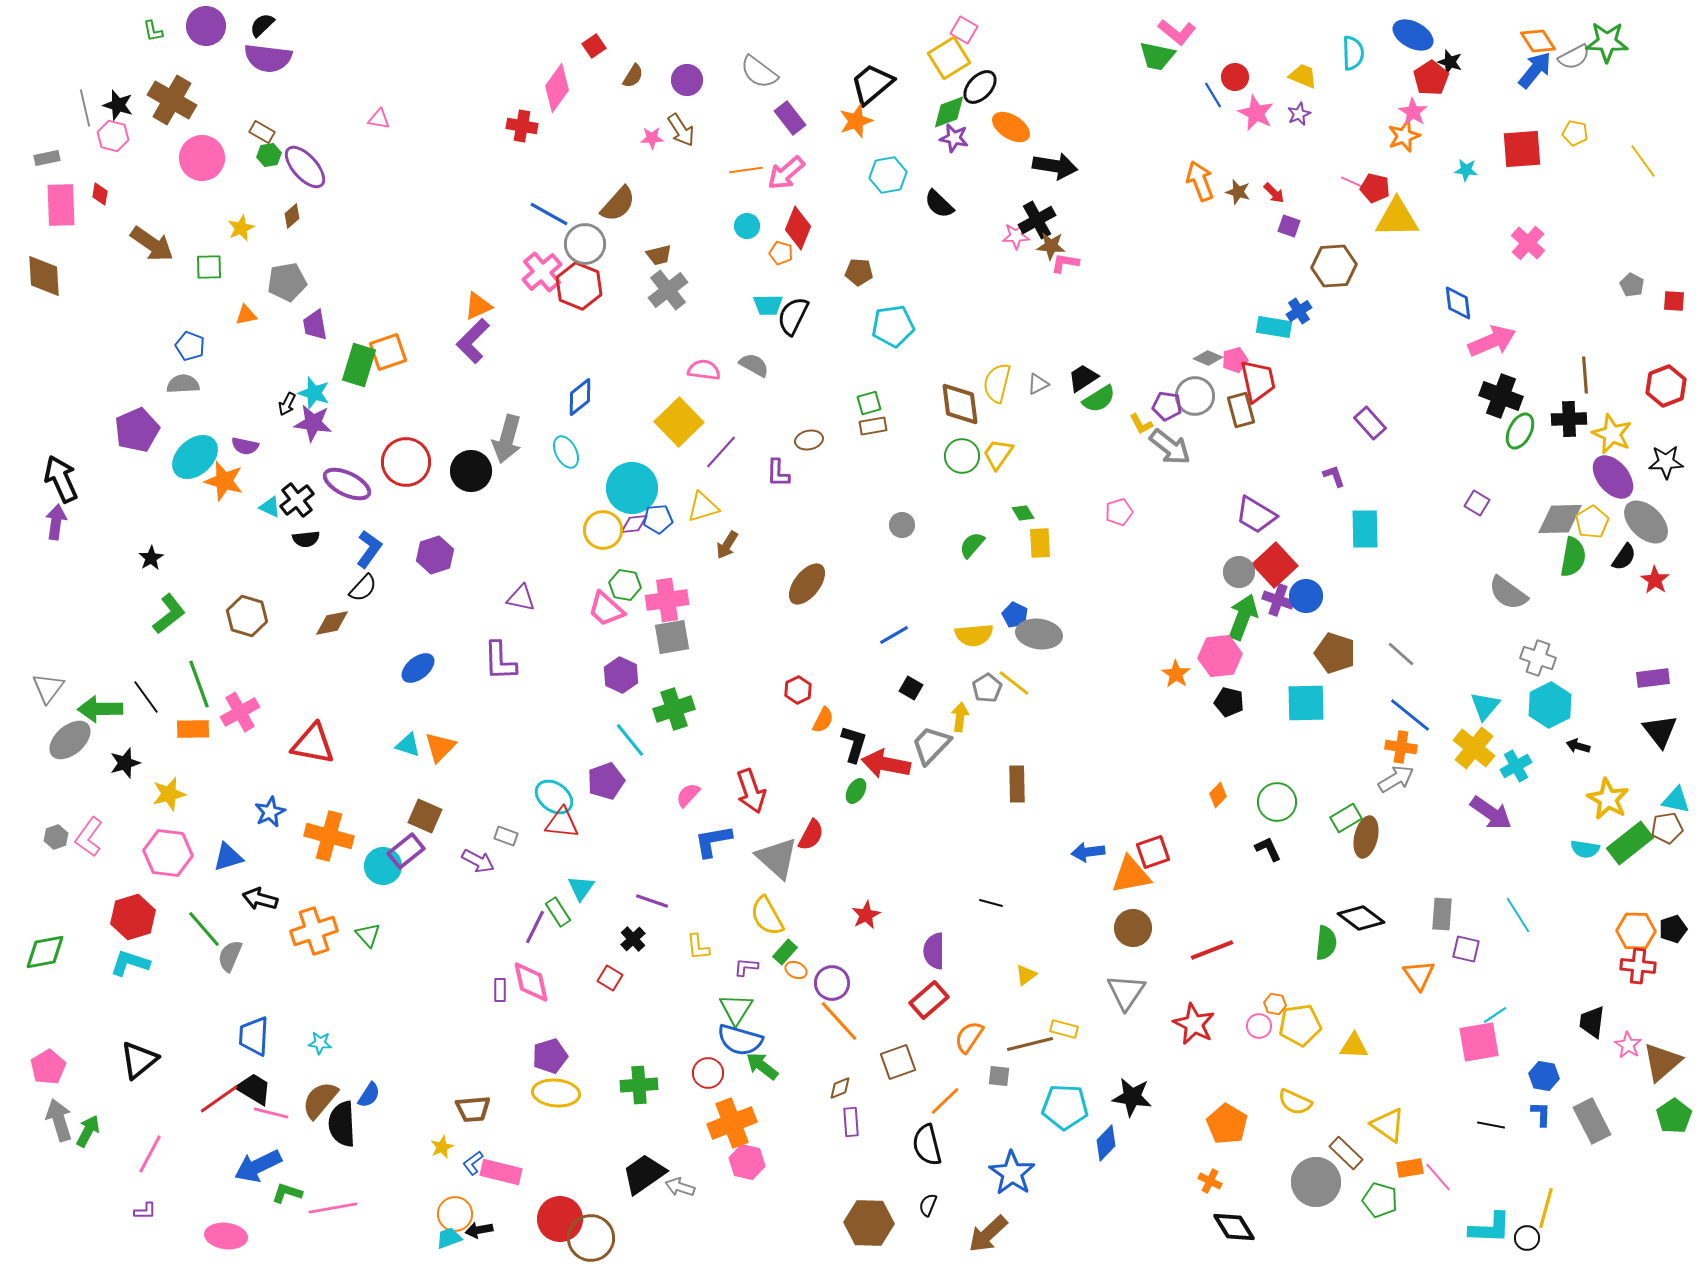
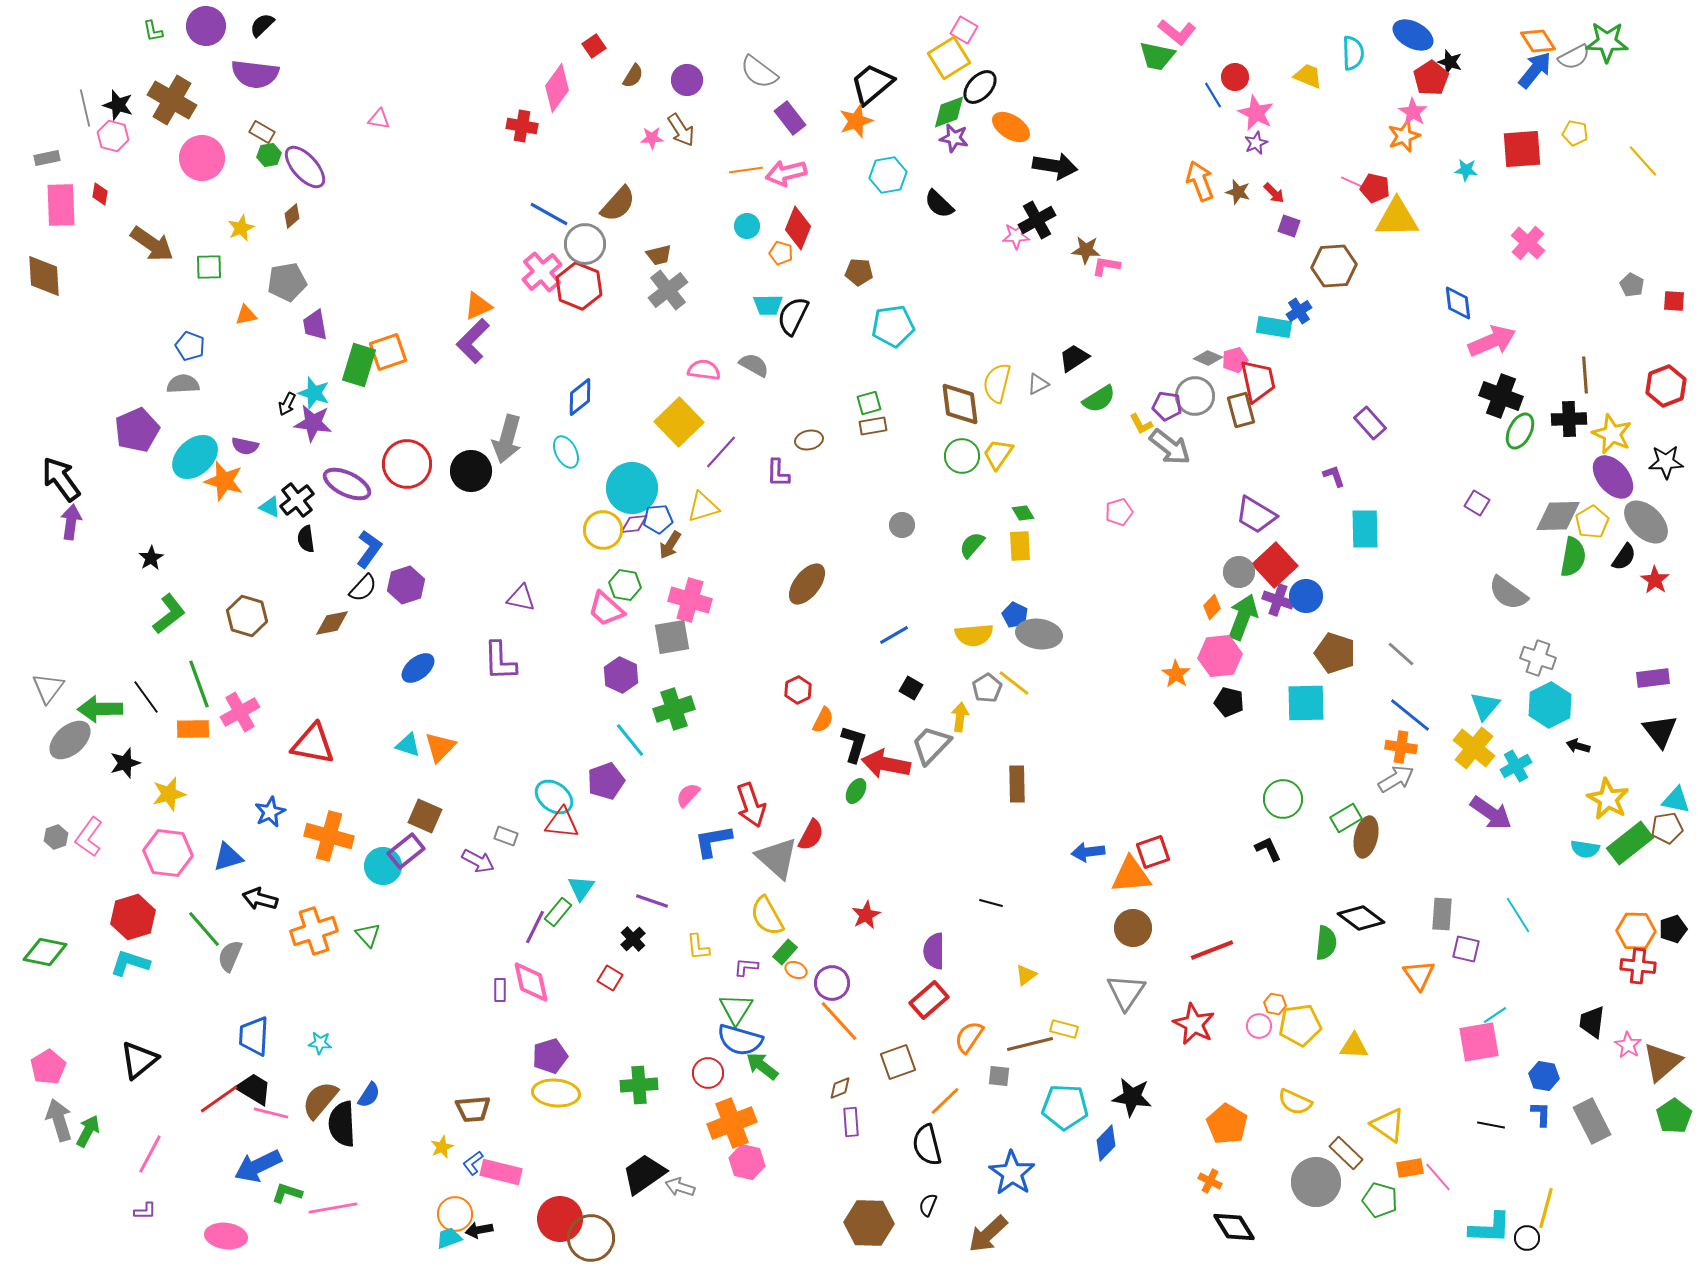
purple semicircle at (268, 58): moved 13 px left, 16 px down
yellow trapezoid at (1303, 76): moved 5 px right
purple star at (1299, 114): moved 43 px left, 29 px down
yellow line at (1643, 161): rotated 6 degrees counterclockwise
pink arrow at (786, 173): rotated 27 degrees clockwise
brown star at (1051, 246): moved 35 px right, 4 px down
pink L-shape at (1065, 263): moved 41 px right, 3 px down
black trapezoid at (1083, 378): moved 9 px left, 20 px up
red circle at (406, 462): moved 1 px right, 2 px down
black arrow at (61, 479): rotated 12 degrees counterclockwise
gray diamond at (1560, 519): moved 2 px left, 3 px up
purple arrow at (56, 522): moved 15 px right
black semicircle at (306, 539): rotated 88 degrees clockwise
yellow rectangle at (1040, 543): moved 20 px left, 3 px down
brown arrow at (727, 545): moved 57 px left
purple hexagon at (435, 555): moved 29 px left, 30 px down
pink cross at (667, 600): moved 23 px right; rotated 24 degrees clockwise
red arrow at (751, 791): moved 14 px down
orange diamond at (1218, 795): moved 6 px left, 188 px up
green circle at (1277, 802): moved 6 px right, 3 px up
orange triangle at (1131, 875): rotated 6 degrees clockwise
green rectangle at (558, 912): rotated 72 degrees clockwise
green diamond at (45, 952): rotated 21 degrees clockwise
